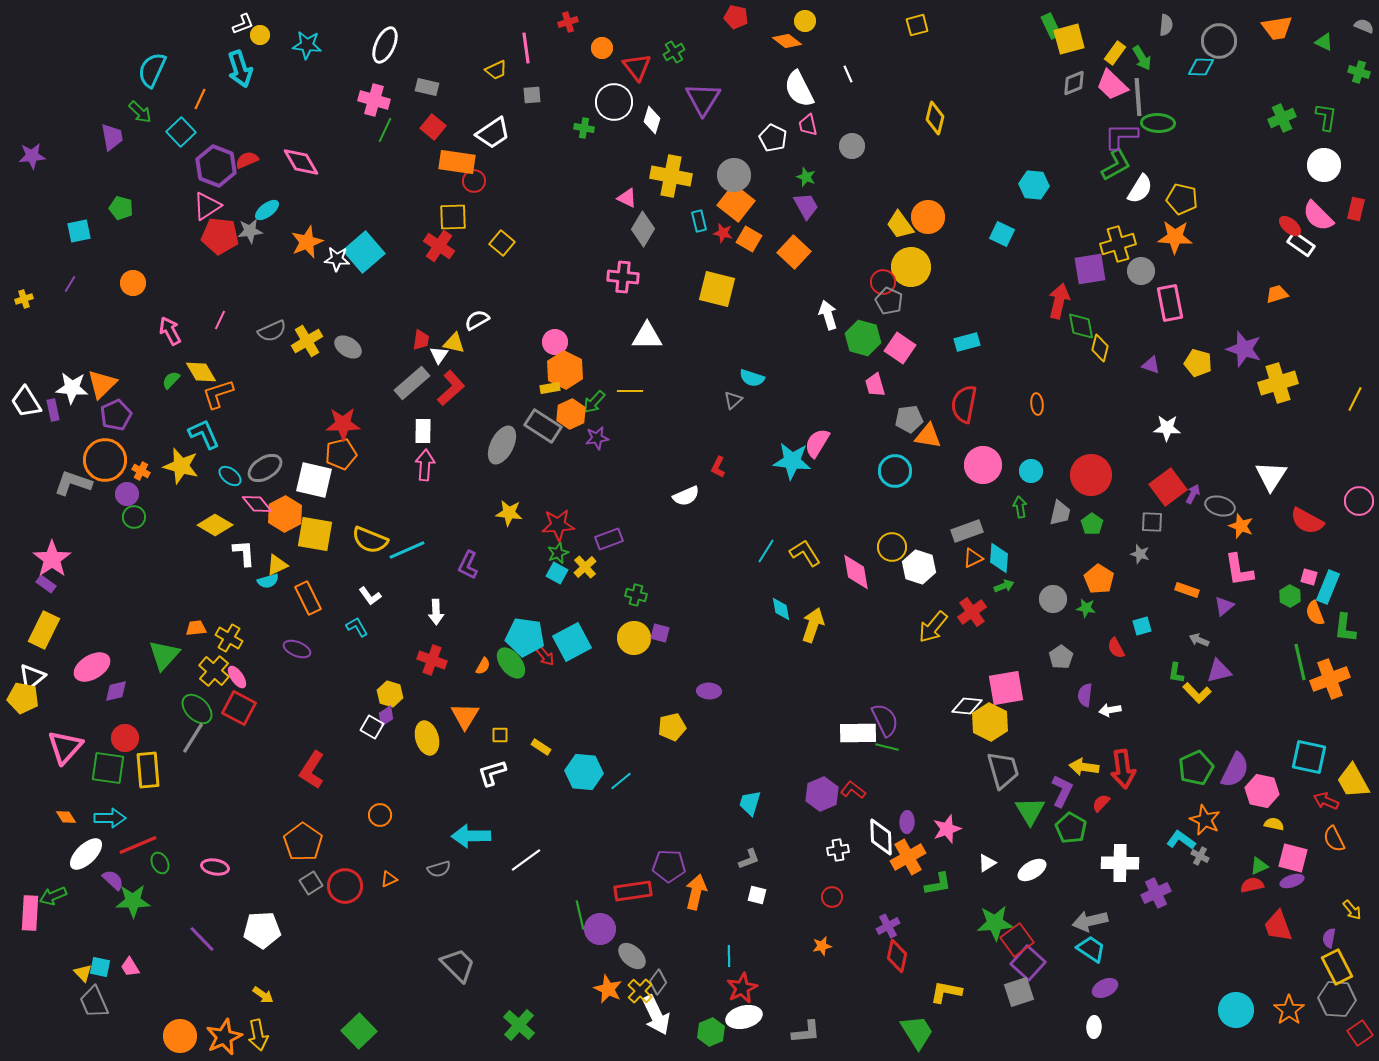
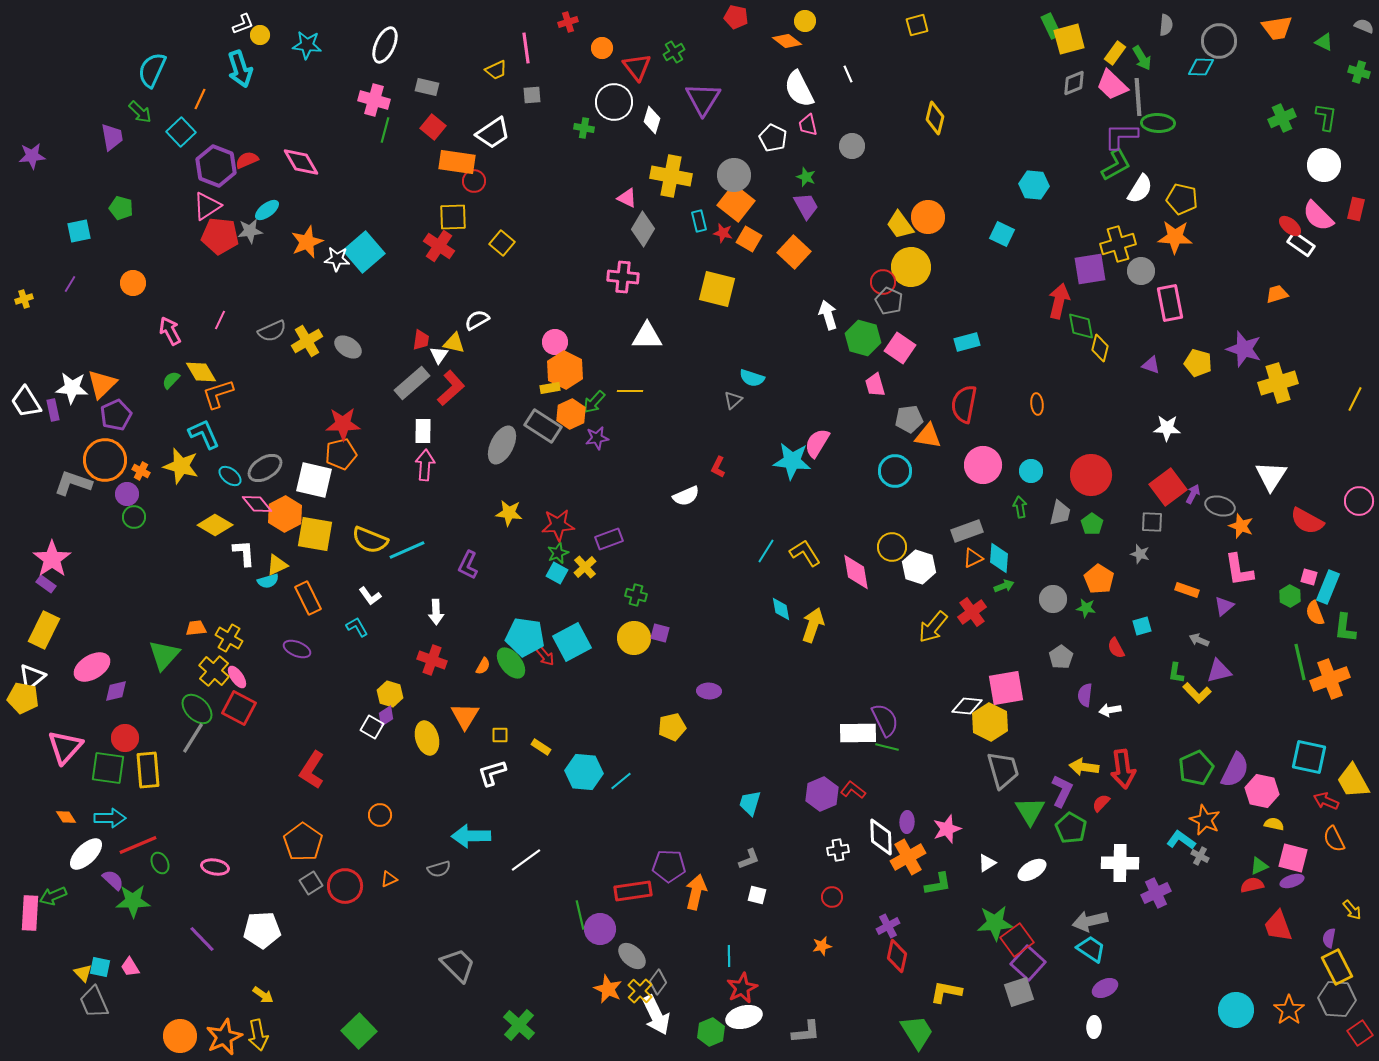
green line at (385, 130): rotated 10 degrees counterclockwise
